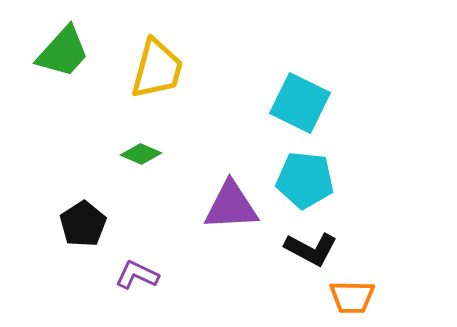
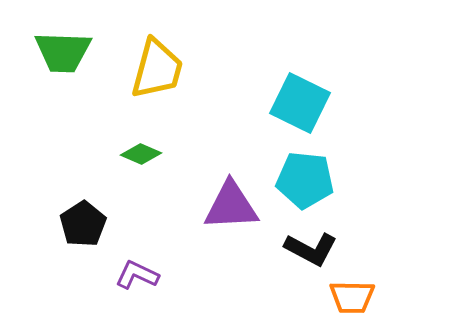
green trapezoid: rotated 50 degrees clockwise
